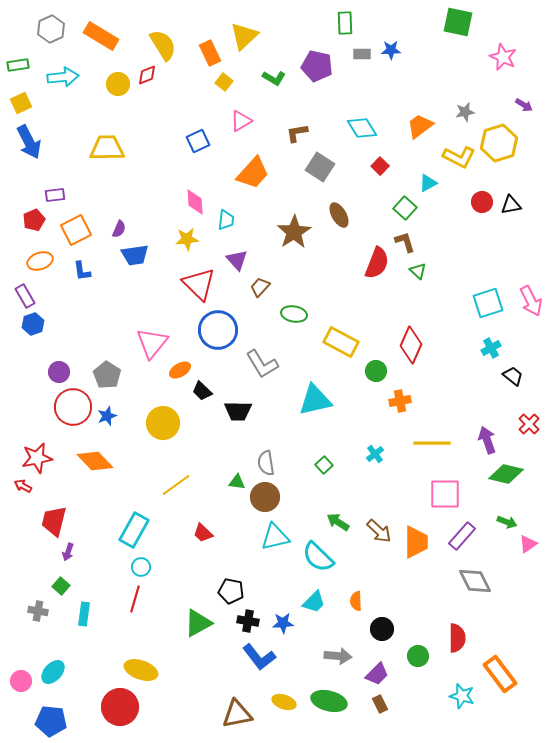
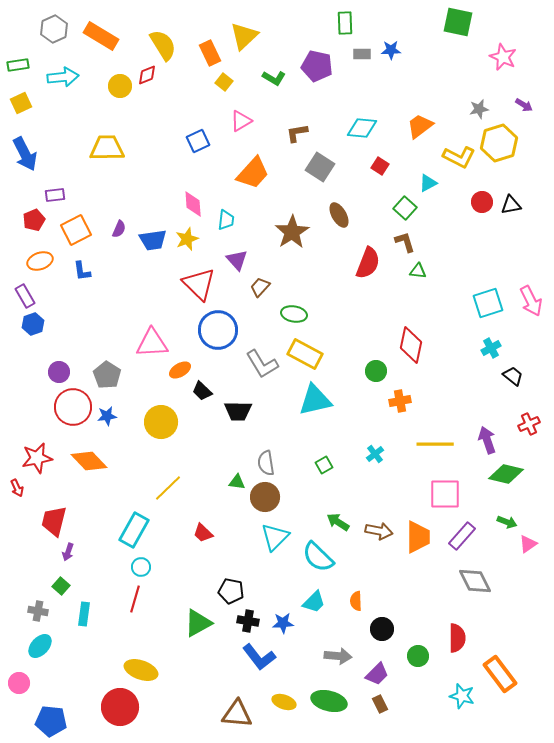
gray hexagon at (51, 29): moved 3 px right
yellow circle at (118, 84): moved 2 px right, 2 px down
gray star at (465, 112): moved 14 px right, 3 px up
cyan diamond at (362, 128): rotated 52 degrees counterclockwise
blue arrow at (29, 142): moved 4 px left, 12 px down
red square at (380, 166): rotated 12 degrees counterclockwise
pink diamond at (195, 202): moved 2 px left, 2 px down
brown star at (294, 232): moved 2 px left
yellow star at (187, 239): rotated 15 degrees counterclockwise
blue trapezoid at (135, 255): moved 18 px right, 15 px up
red semicircle at (377, 263): moved 9 px left
green triangle at (418, 271): rotated 36 degrees counterclockwise
yellow rectangle at (341, 342): moved 36 px left, 12 px down
pink triangle at (152, 343): rotated 48 degrees clockwise
red diamond at (411, 345): rotated 12 degrees counterclockwise
blue star at (107, 416): rotated 12 degrees clockwise
yellow circle at (163, 423): moved 2 px left, 1 px up
red cross at (529, 424): rotated 20 degrees clockwise
yellow line at (432, 443): moved 3 px right, 1 px down
orange diamond at (95, 461): moved 6 px left
green square at (324, 465): rotated 12 degrees clockwise
yellow line at (176, 485): moved 8 px left, 3 px down; rotated 8 degrees counterclockwise
red arrow at (23, 486): moved 6 px left, 2 px down; rotated 144 degrees counterclockwise
brown arrow at (379, 531): rotated 32 degrees counterclockwise
cyan triangle at (275, 537): rotated 32 degrees counterclockwise
orange trapezoid at (416, 542): moved 2 px right, 5 px up
cyan ellipse at (53, 672): moved 13 px left, 26 px up
pink circle at (21, 681): moved 2 px left, 2 px down
brown triangle at (237, 714): rotated 16 degrees clockwise
